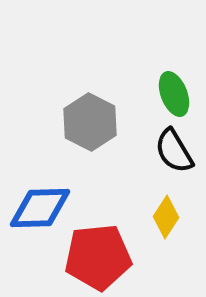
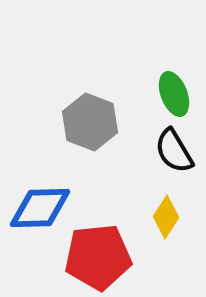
gray hexagon: rotated 6 degrees counterclockwise
